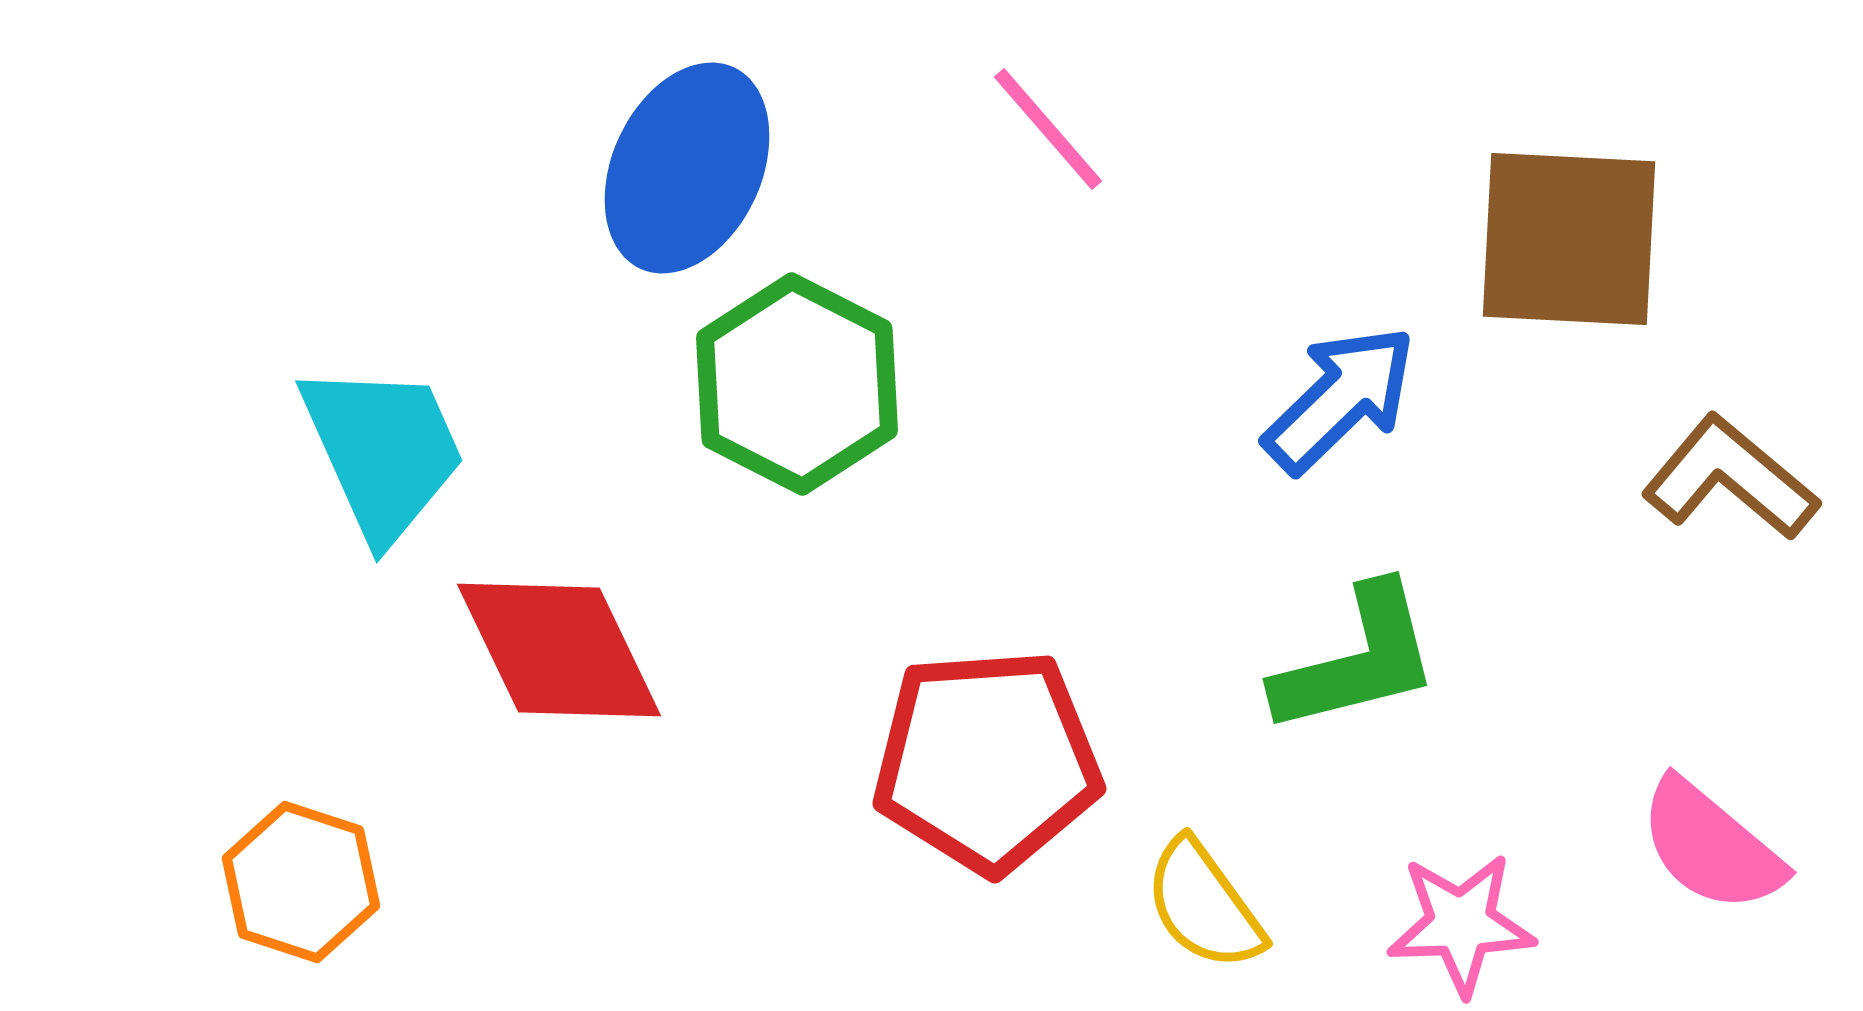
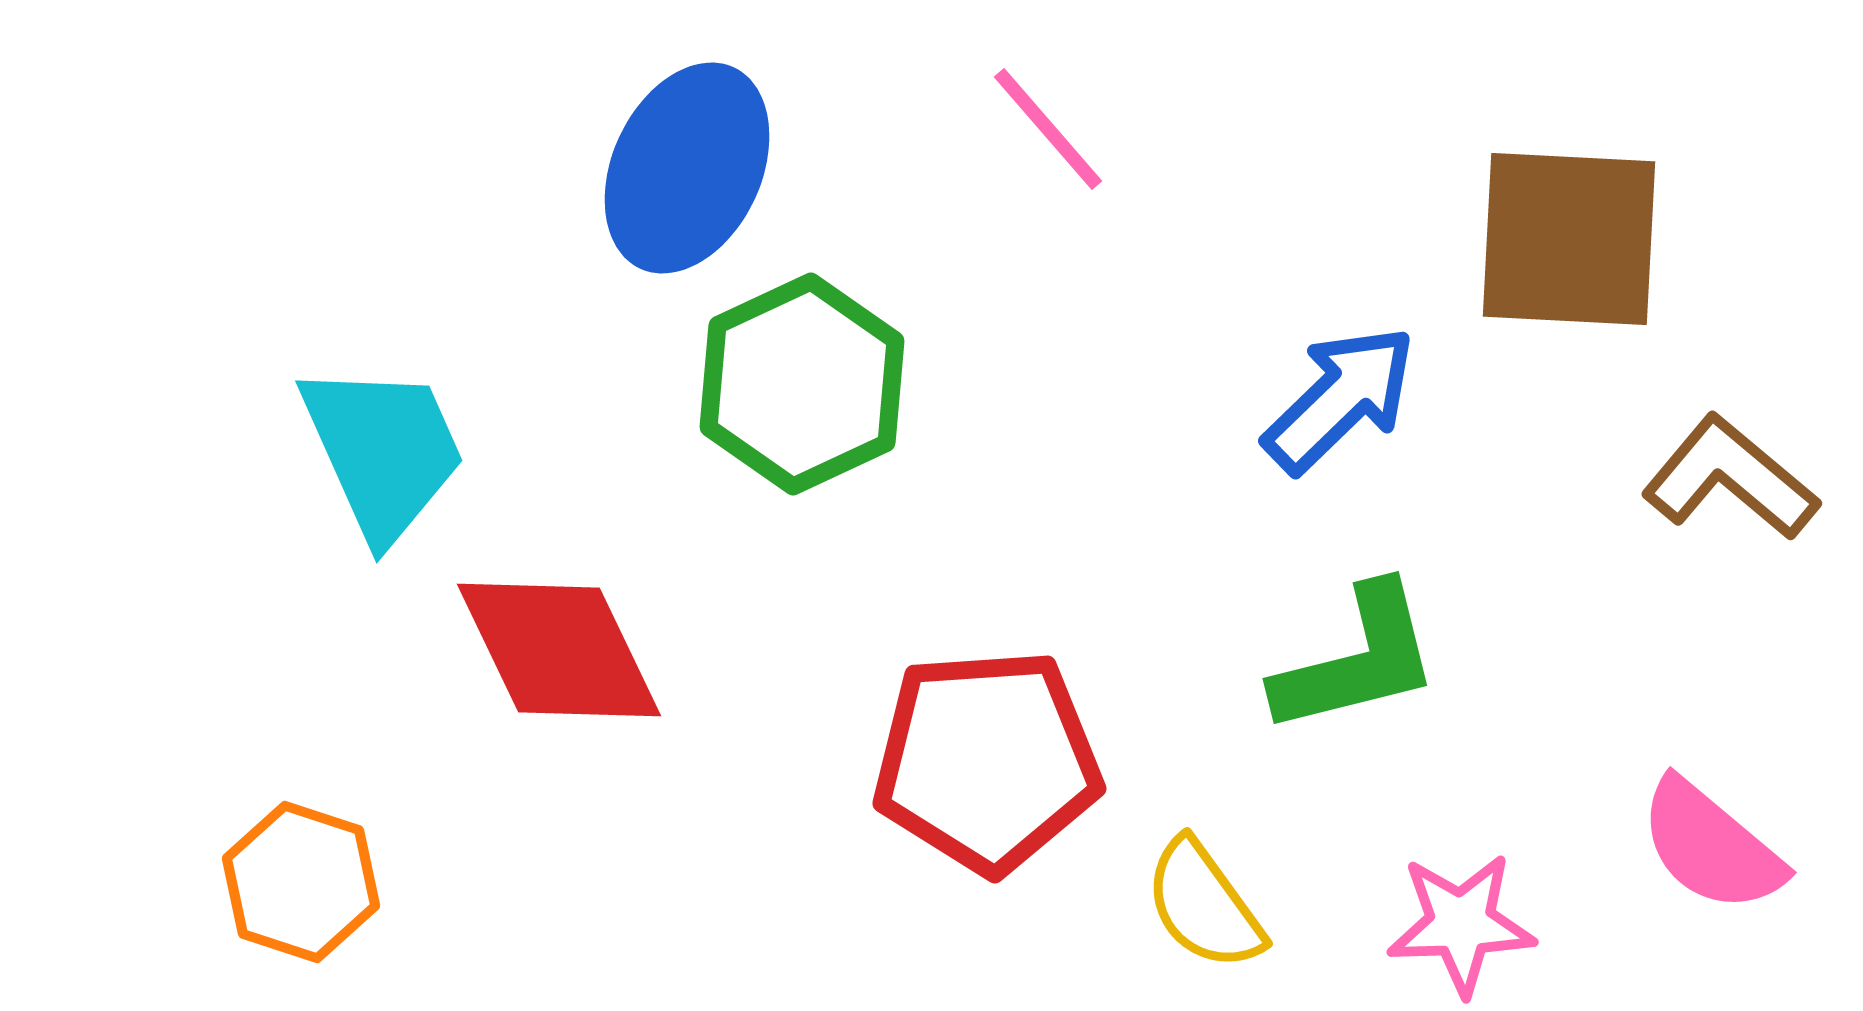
green hexagon: moved 5 px right; rotated 8 degrees clockwise
